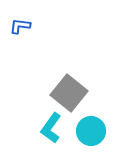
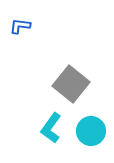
gray square: moved 2 px right, 9 px up
